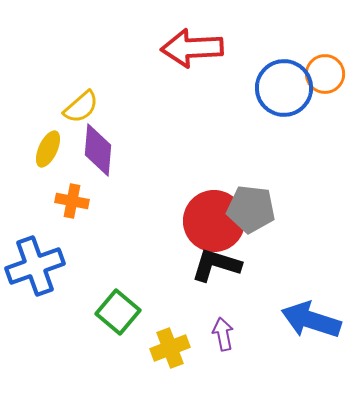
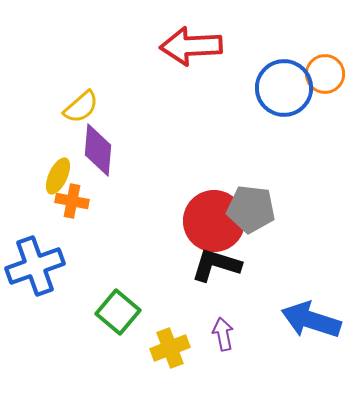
red arrow: moved 1 px left, 2 px up
yellow ellipse: moved 10 px right, 27 px down
